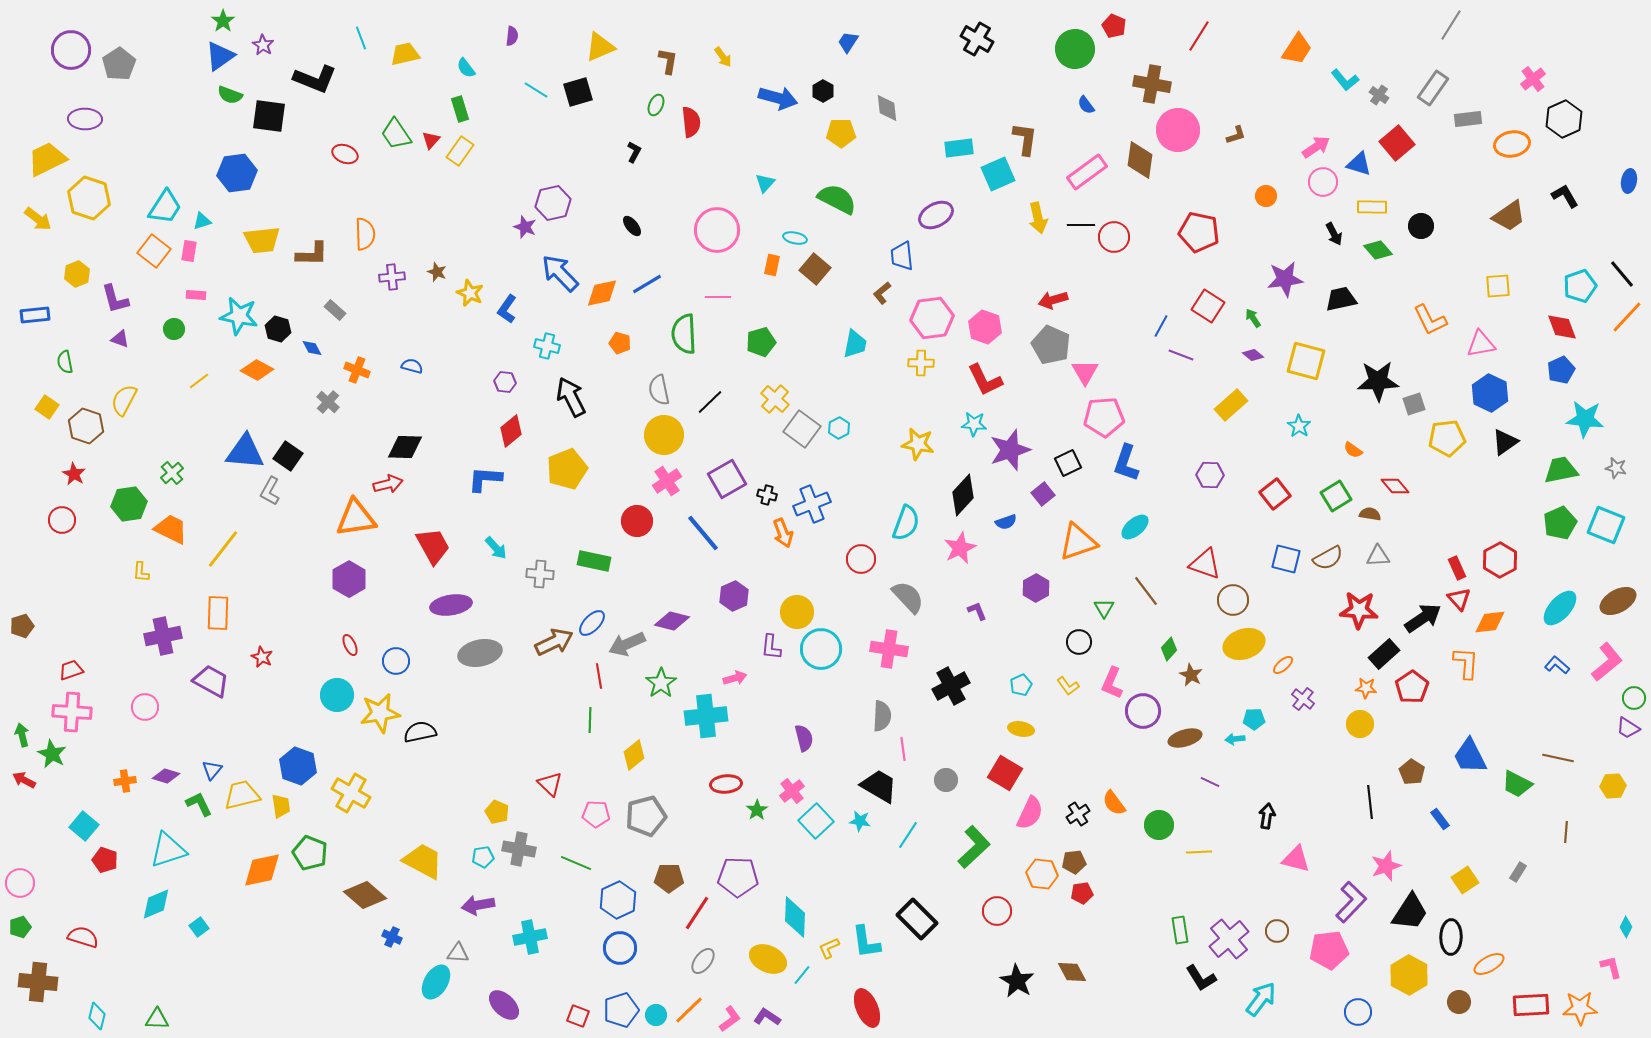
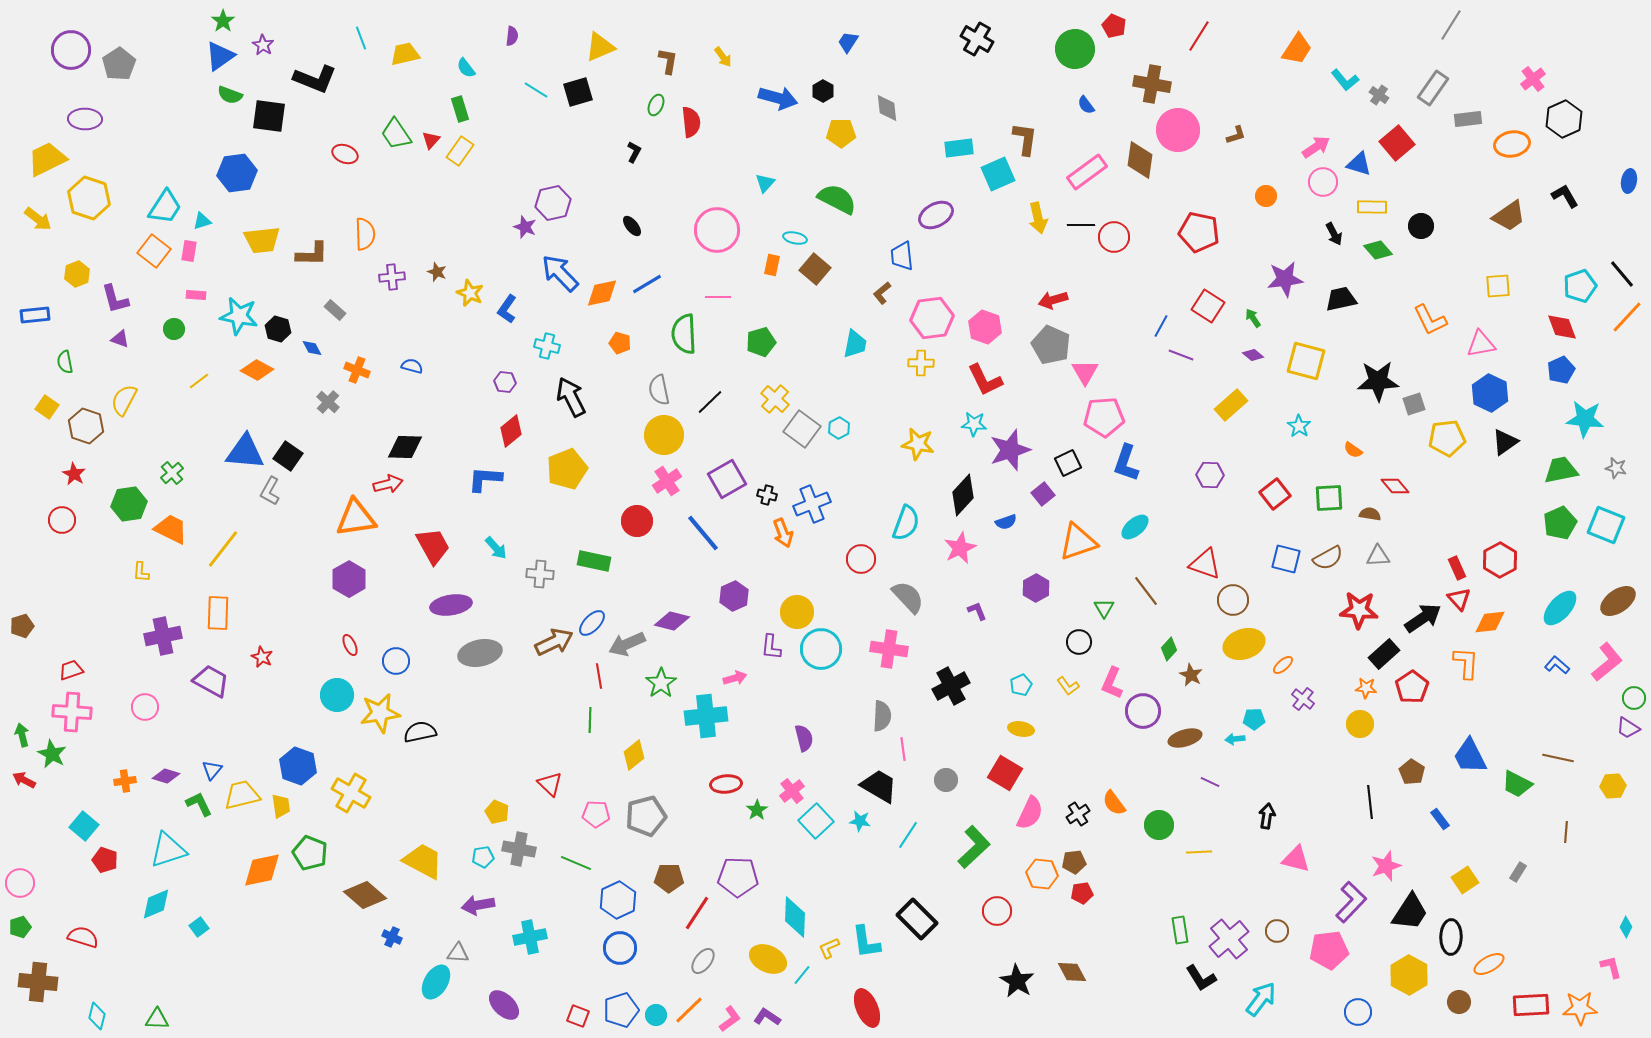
green square at (1336, 496): moved 7 px left, 2 px down; rotated 28 degrees clockwise
brown ellipse at (1618, 601): rotated 6 degrees counterclockwise
